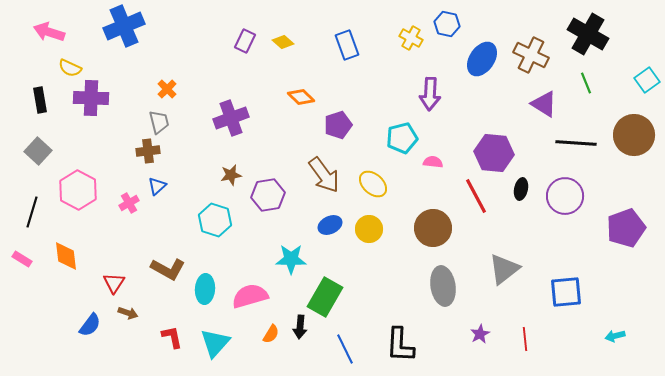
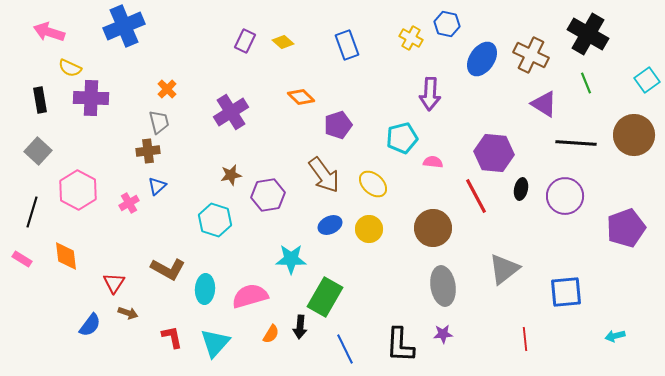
purple cross at (231, 118): moved 6 px up; rotated 12 degrees counterclockwise
purple star at (480, 334): moved 37 px left; rotated 24 degrees clockwise
